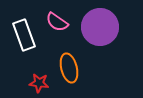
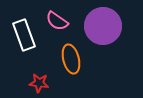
pink semicircle: moved 1 px up
purple circle: moved 3 px right, 1 px up
orange ellipse: moved 2 px right, 9 px up
